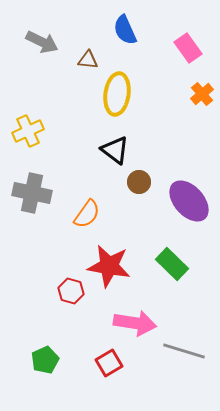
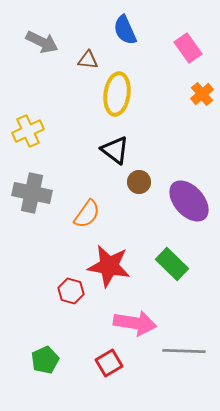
gray line: rotated 15 degrees counterclockwise
